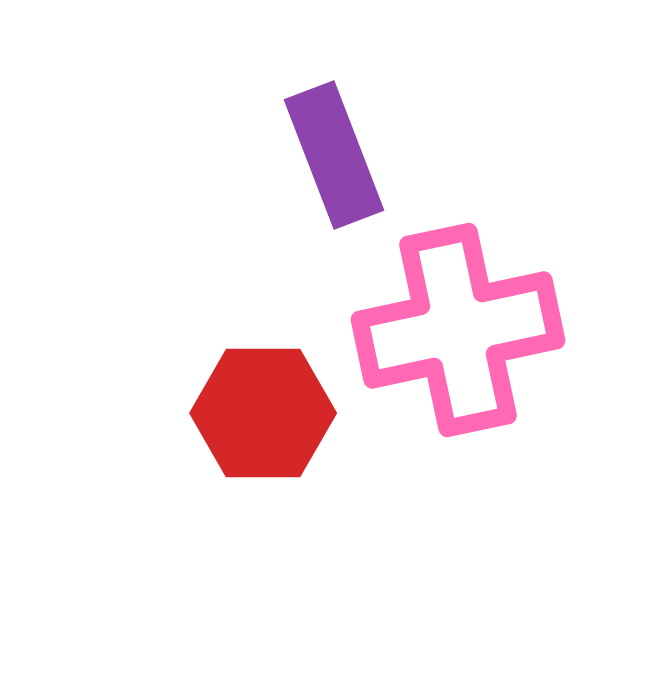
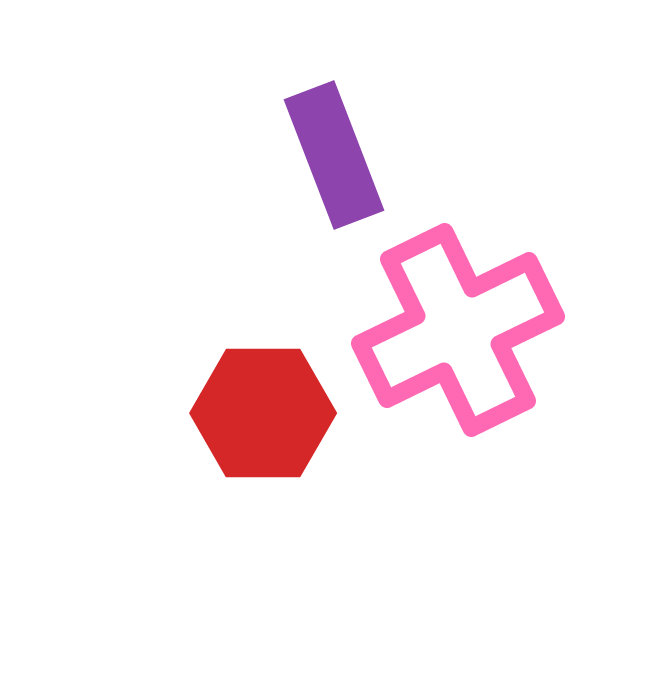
pink cross: rotated 14 degrees counterclockwise
